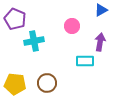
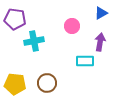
blue triangle: moved 3 px down
purple pentagon: rotated 15 degrees counterclockwise
